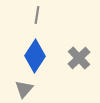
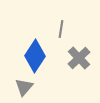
gray line: moved 24 px right, 14 px down
gray triangle: moved 2 px up
